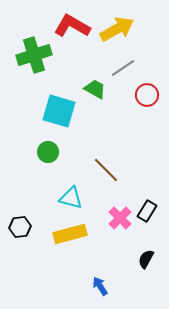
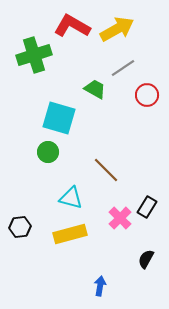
cyan square: moved 7 px down
black rectangle: moved 4 px up
blue arrow: rotated 42 degrees clockwise
